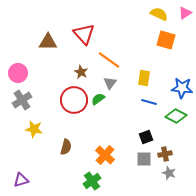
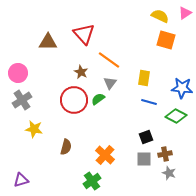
yellow semicircle: moved 1 px right, 2 px down
